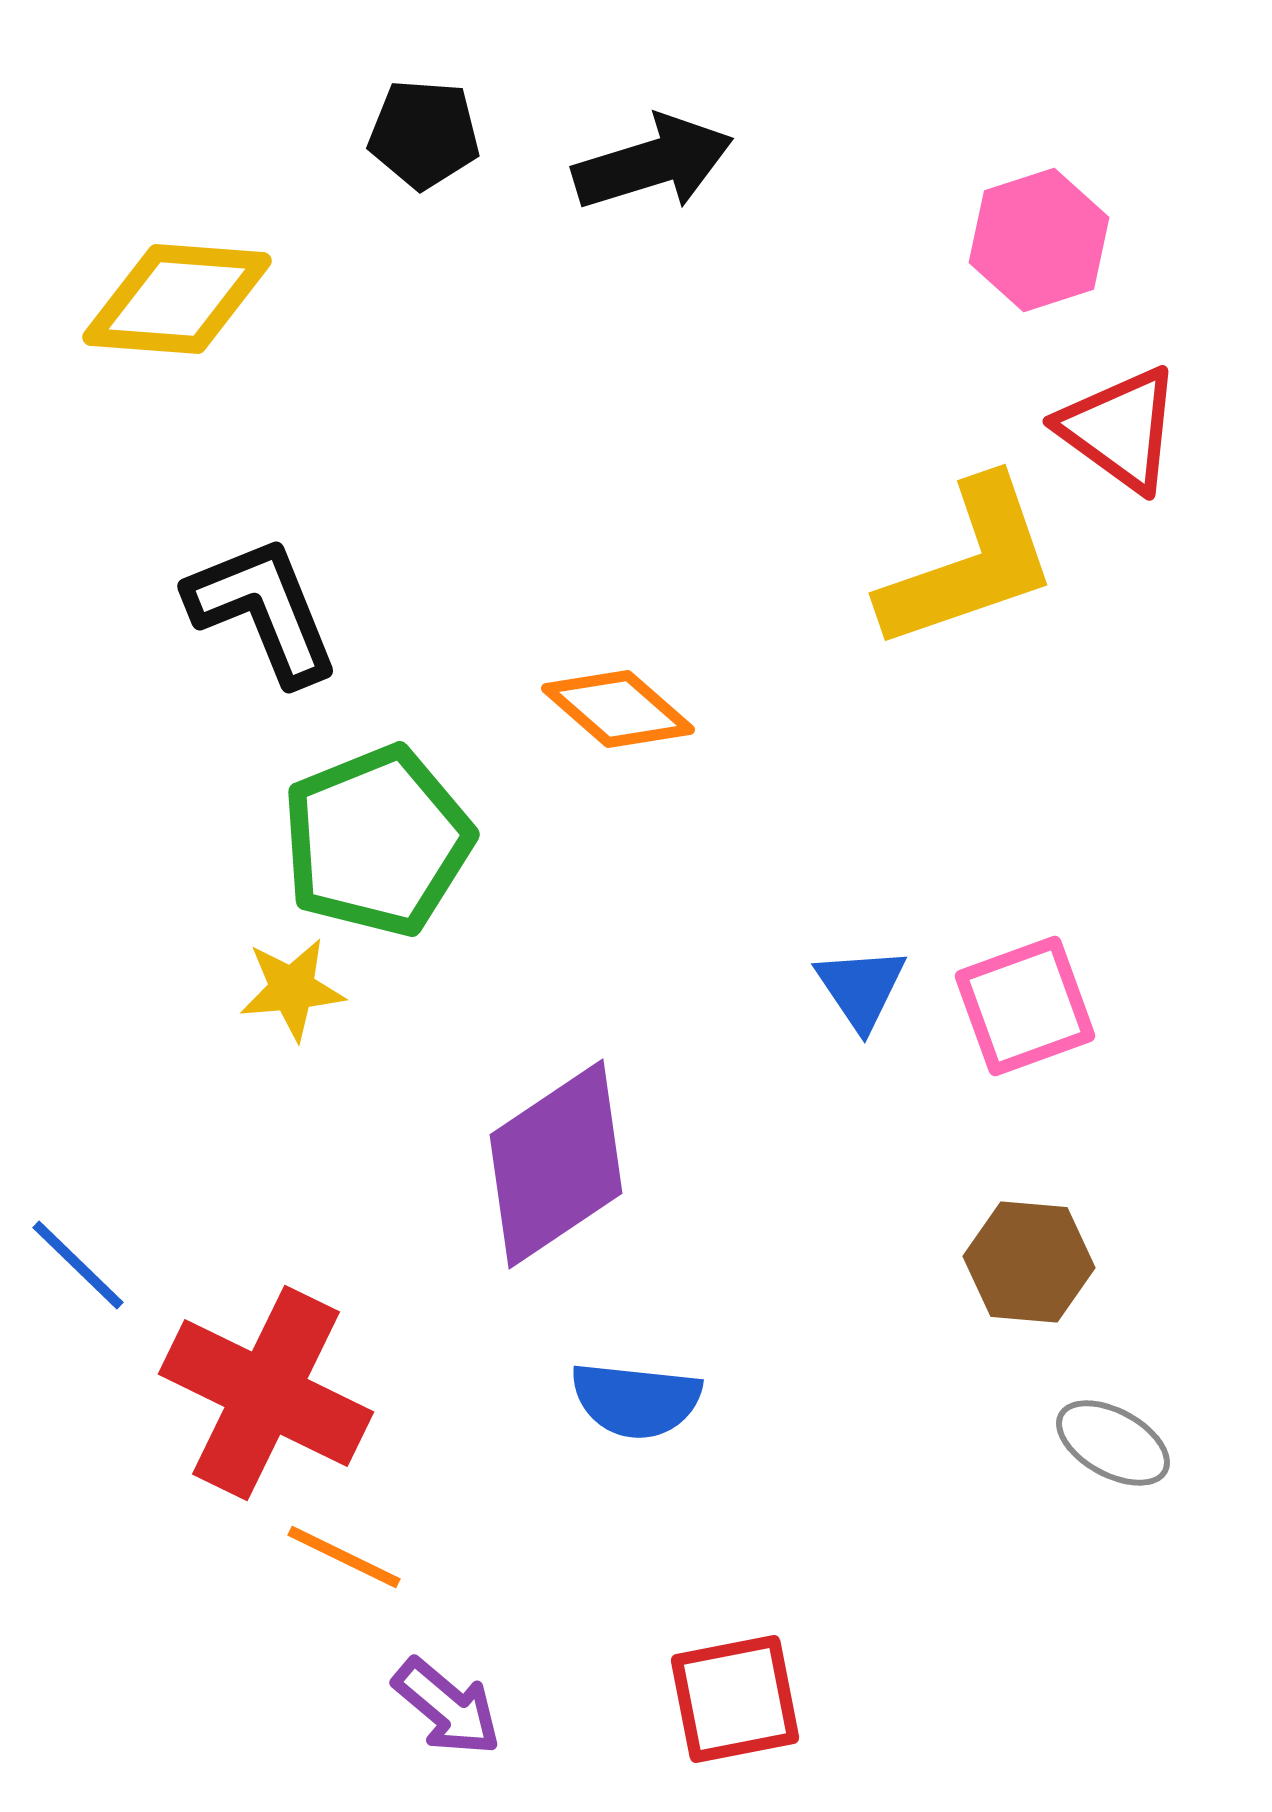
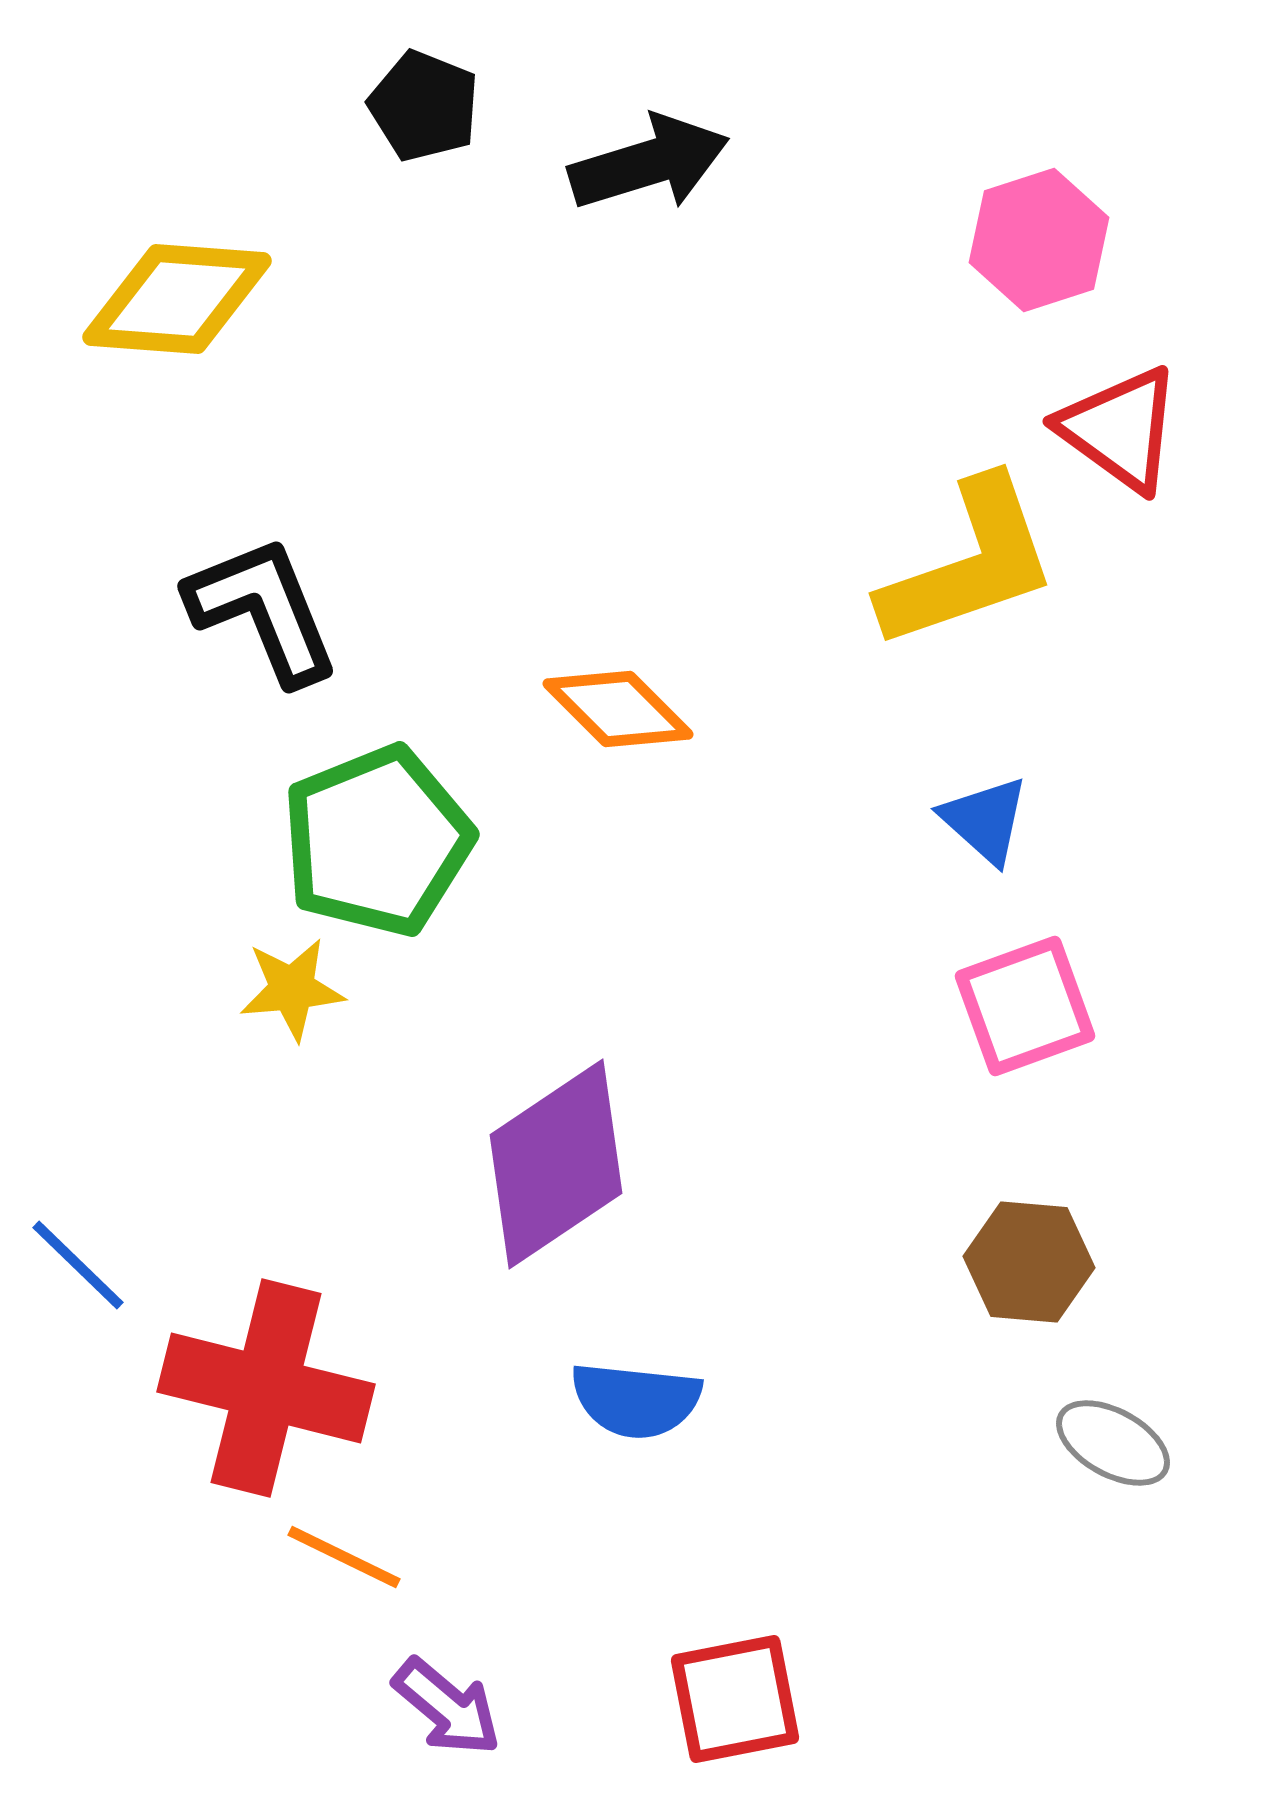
black pentagon: moved 28 px up; rotated 18 degrees clockwise
black arrow: moved 4 px left
orange diamond: rotated 4 degrees clockwise
blue triangle: moved 124 px right, 168 px up; rotated 14 degrees counterclockwise
red cross: moved 5 px up; rotated 12 degrees counterclockwise
